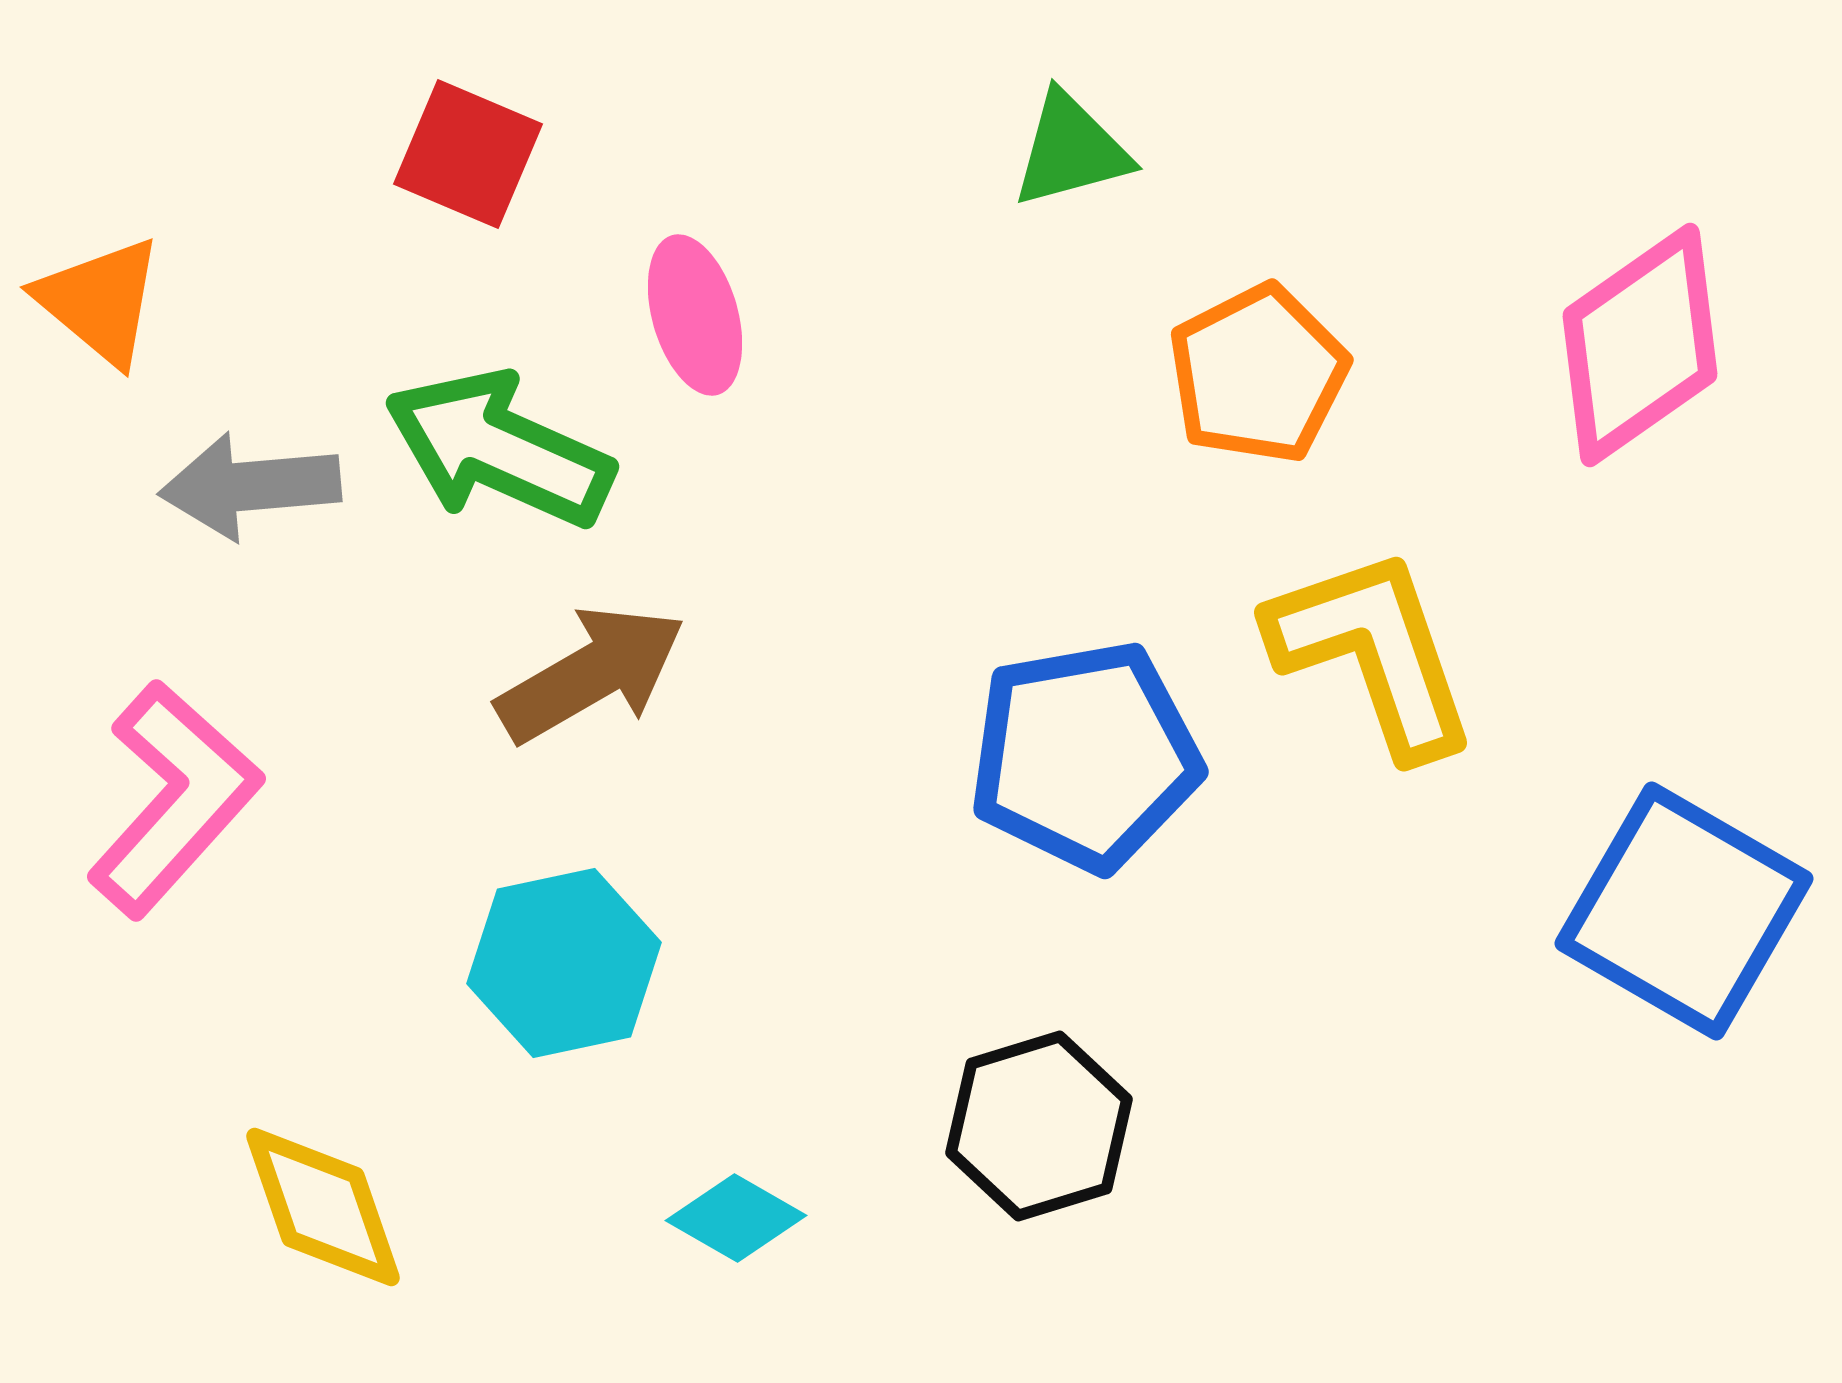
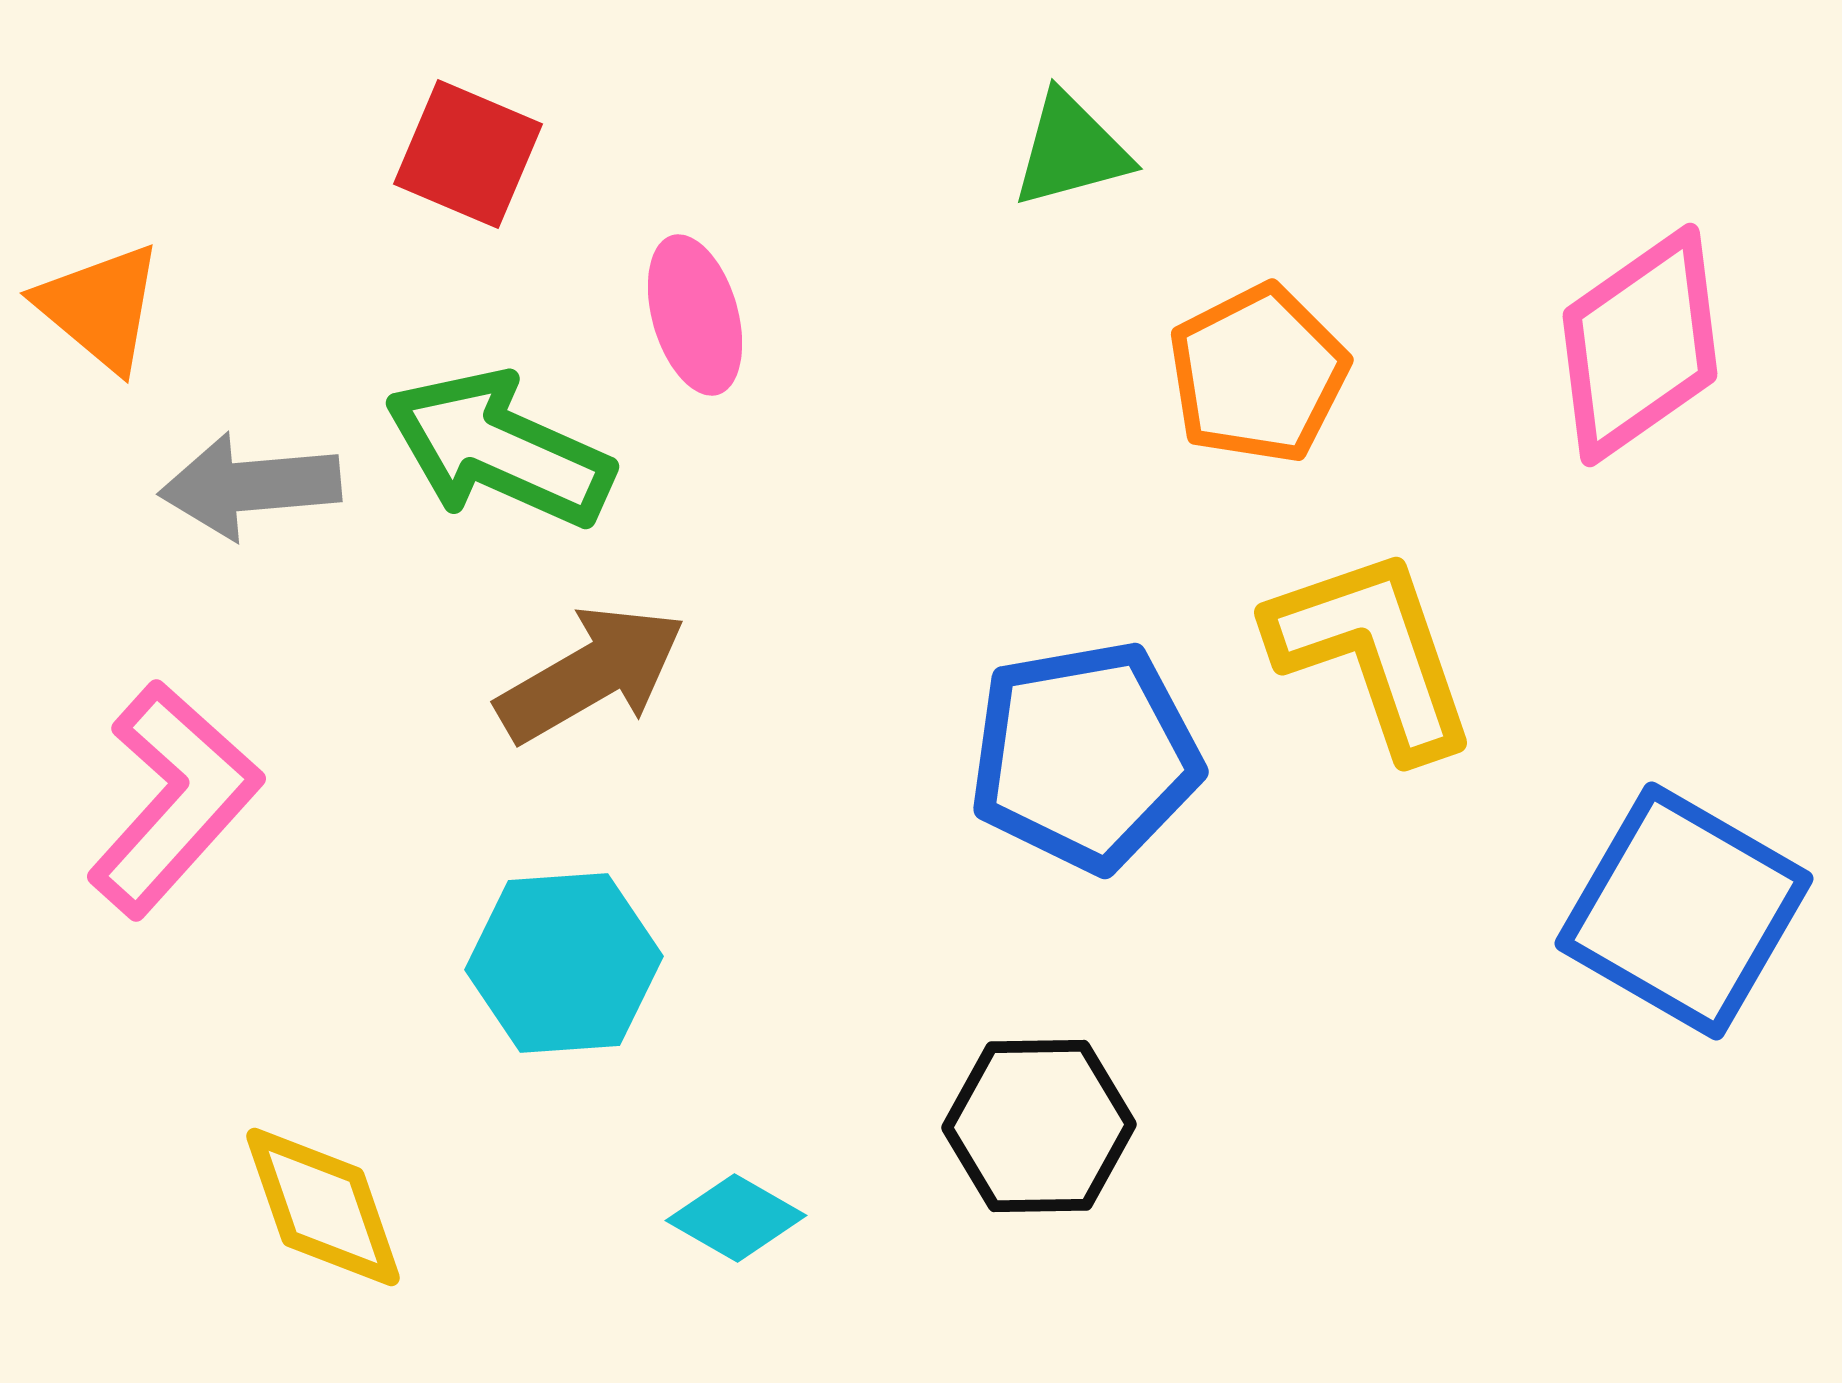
orange triangle: moved 6 px down
cyan hexagon: rotated 8 degrees clockwise
black hexagon: rotated 16 degrees clockwise
